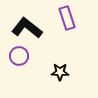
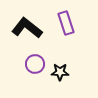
purple rectangle: moved 1 px left, 5 px down
purple circle: moved 16 px right, 8 px down
